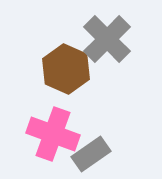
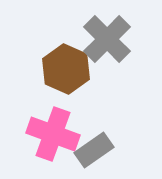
gray rectangle: moved 3 px right, 4 px up
